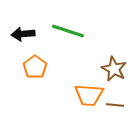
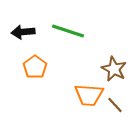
black arrow: moved 2 px up
brown line: rotated 42 degrees clockwise
